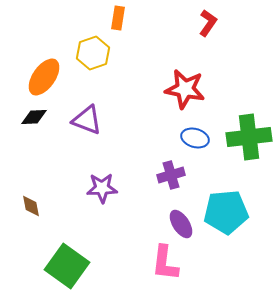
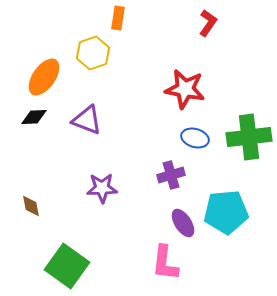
purple ellipse: moved 2 px right, 1 px up
